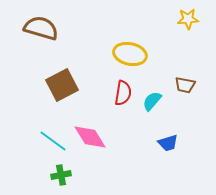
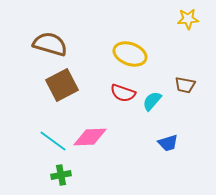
brown semicircle: moved 9 px right, 16 px down
yellow ellipse: rotated 8 degrees clockwise
red semicircle: rotated 100 degrees clockwise
pink diamond: rotated 60 degrees counterclockwise
